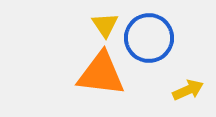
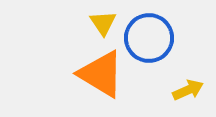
yellow triangle: moved 2 px left, 2 px up
orange triangle: rotated 24 degrees clockwise
